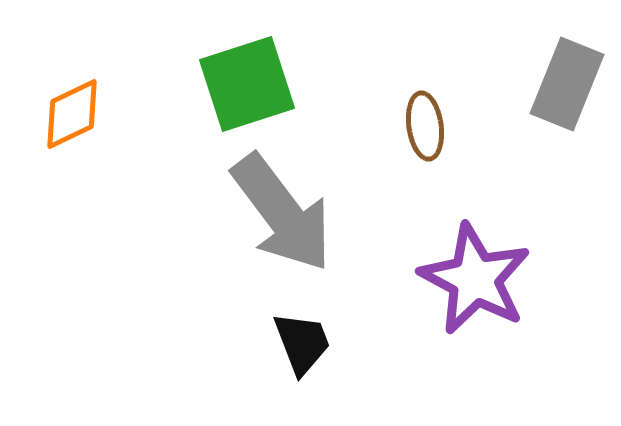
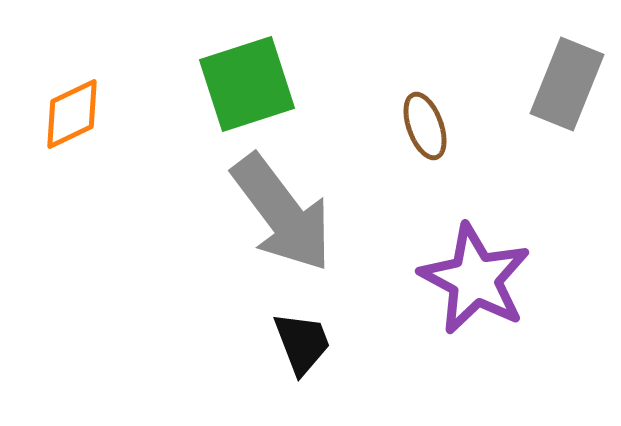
brown ellipse: rotated 12 degrees counterclockwise
